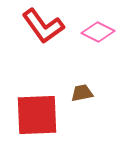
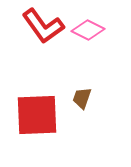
pink diamond: moved 10 px left, 2 px up
brown trapezoid: moved 5 px down; rotated 60 degrees counterclockwise
